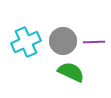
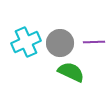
gray circle: moved 3 px left, 2 px down
